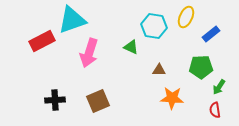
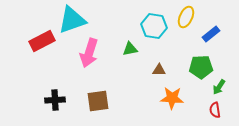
green triangle: moved 1 px left, 2 px down; rotated 35 degrees counterclockwise
brown square: rotated 15 degrees clockwise
